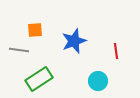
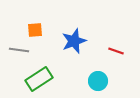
red line: rotated 63 degrees counterclockwise
